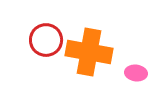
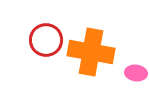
orange cross: moved 2 px right
